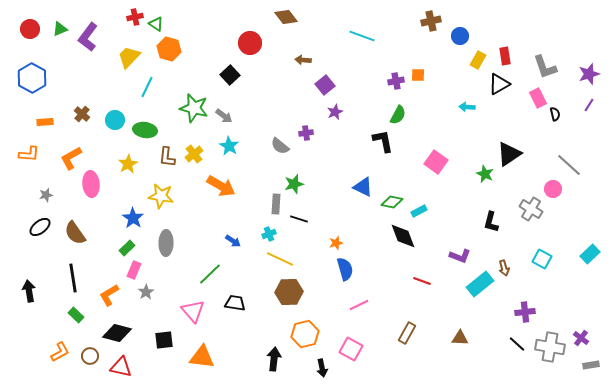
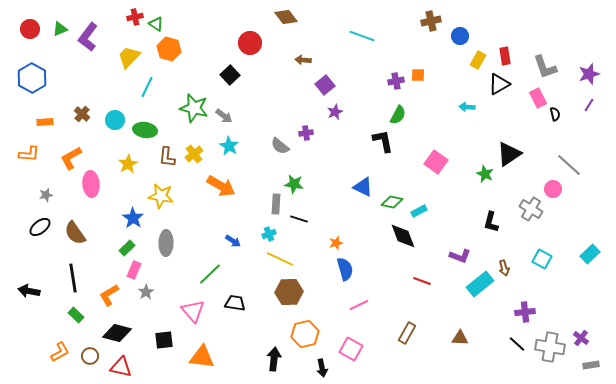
green star at (294, 184): rotated 24 degrees clockwise
black arrow at (29, 291): rotated 70 degrees counterclockwise
